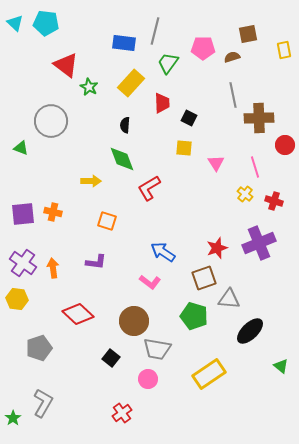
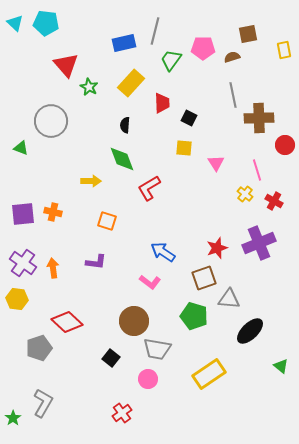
blue rectangle at (124, 43): rotated 20 degrees counterclockwise
green trapezoid at (168, 63): moved 3 px right, 3 px up
red triangle at (66, 65): rotated 12 degrees clockwise
pink line at (255, 167): moved 2 px right, 3 px down
red cross at (274, 201): rotated 12 degrees clockwise
red diamond at (78, 314): moved 11 px left, 8 px down
